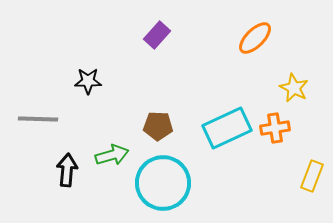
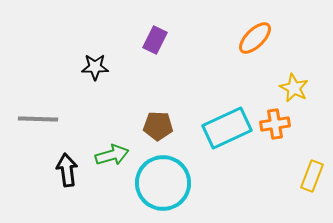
purple rectangle: moved 2 px left, 5 px down; rotated 16 degrees counterclockwise
black star: moved 7 px right, 14 px up
orange cross: moved 4 px up
black arrow: rotated 12 degrees counterclockwise
